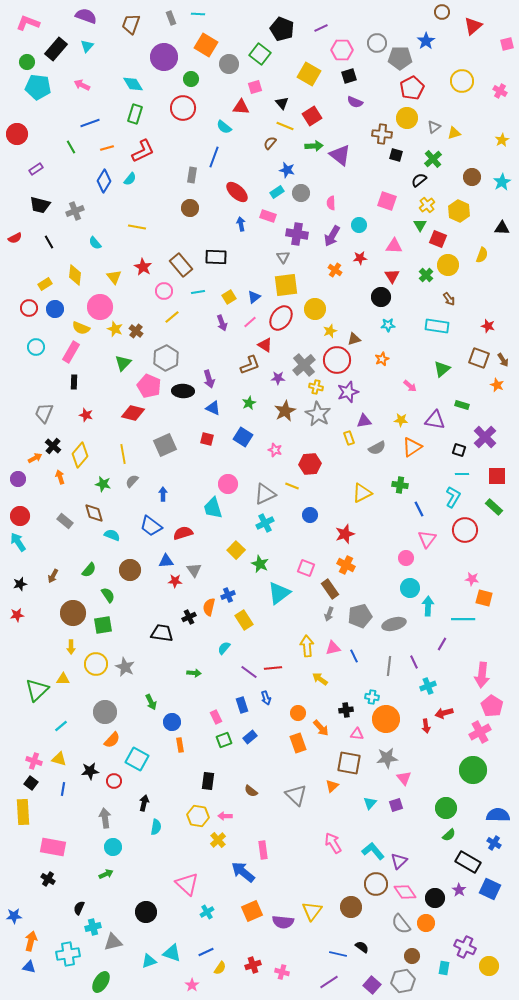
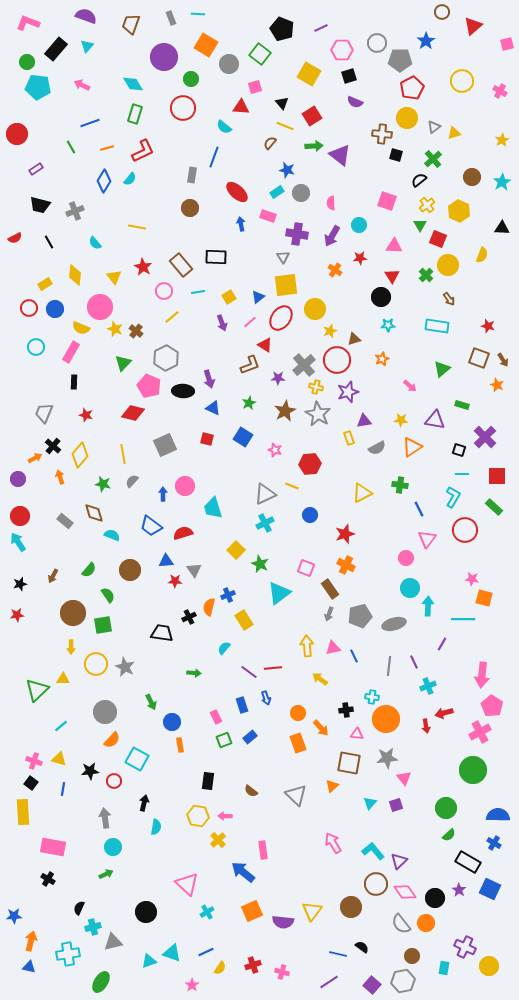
gray pentagon at (400, 58): moved 2 px down
blue triangle at (254, 297): moved 4 px right
pink circle at (228, 484): moved 43 px left, 2 px down
